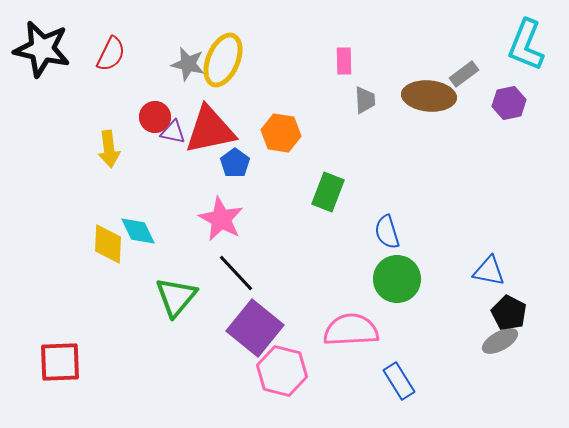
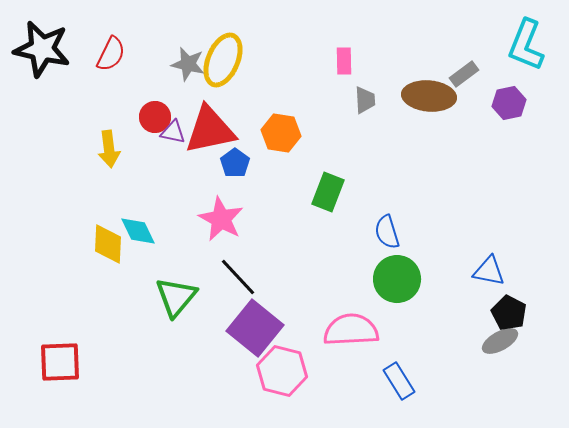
black line: moved 2 px right, 4 px down
